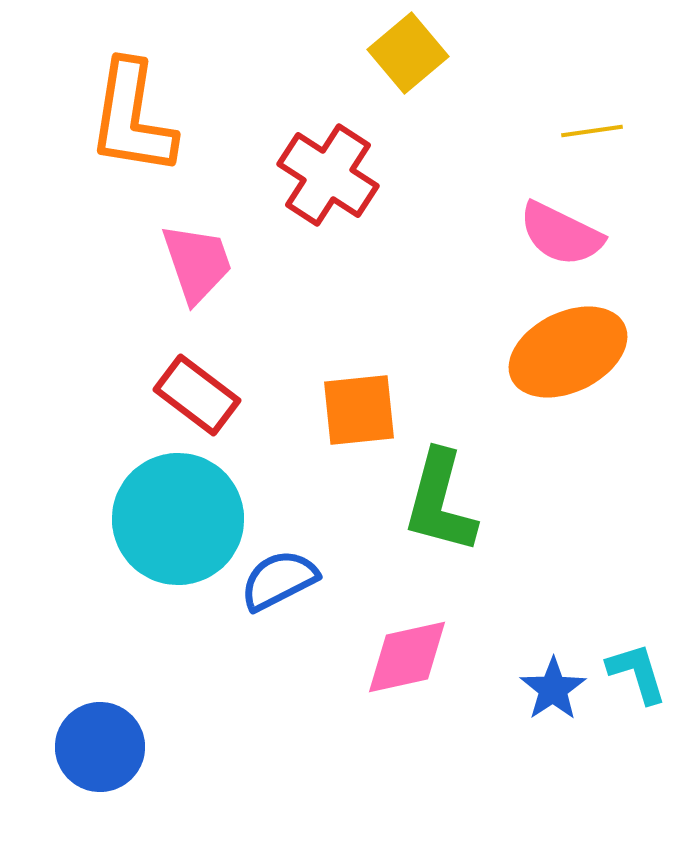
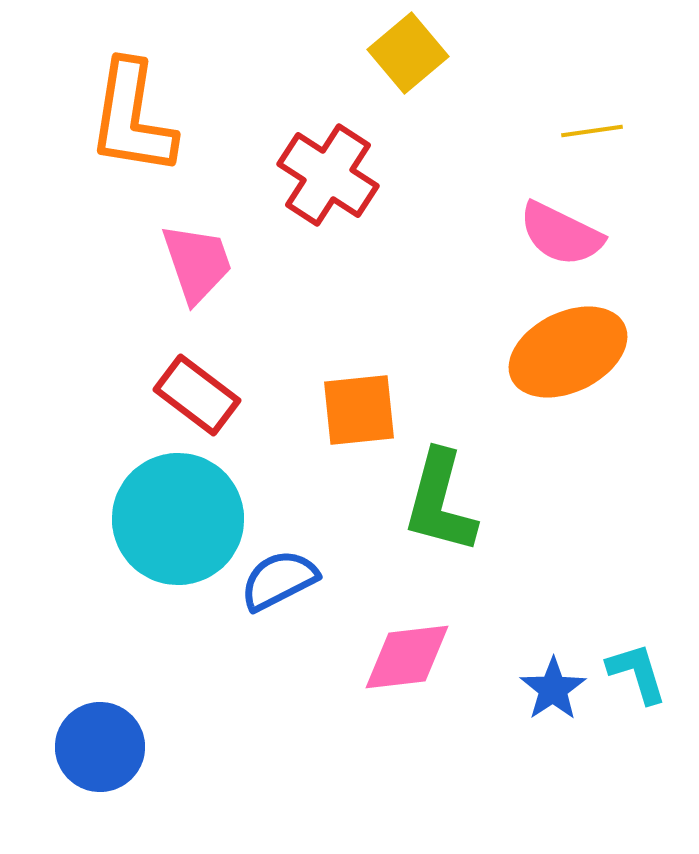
pink diamond: rotated 6 degrees clockwise
